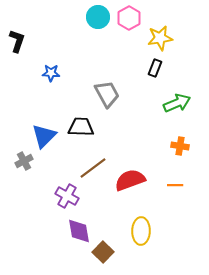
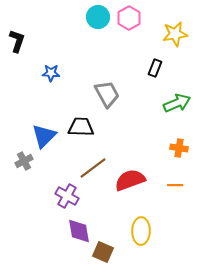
yellow star: moved 15 px right, 4 px up
orange cross: moved 1 px left, 2 px down
brown square: rotated 20 degrees counterclockwise
